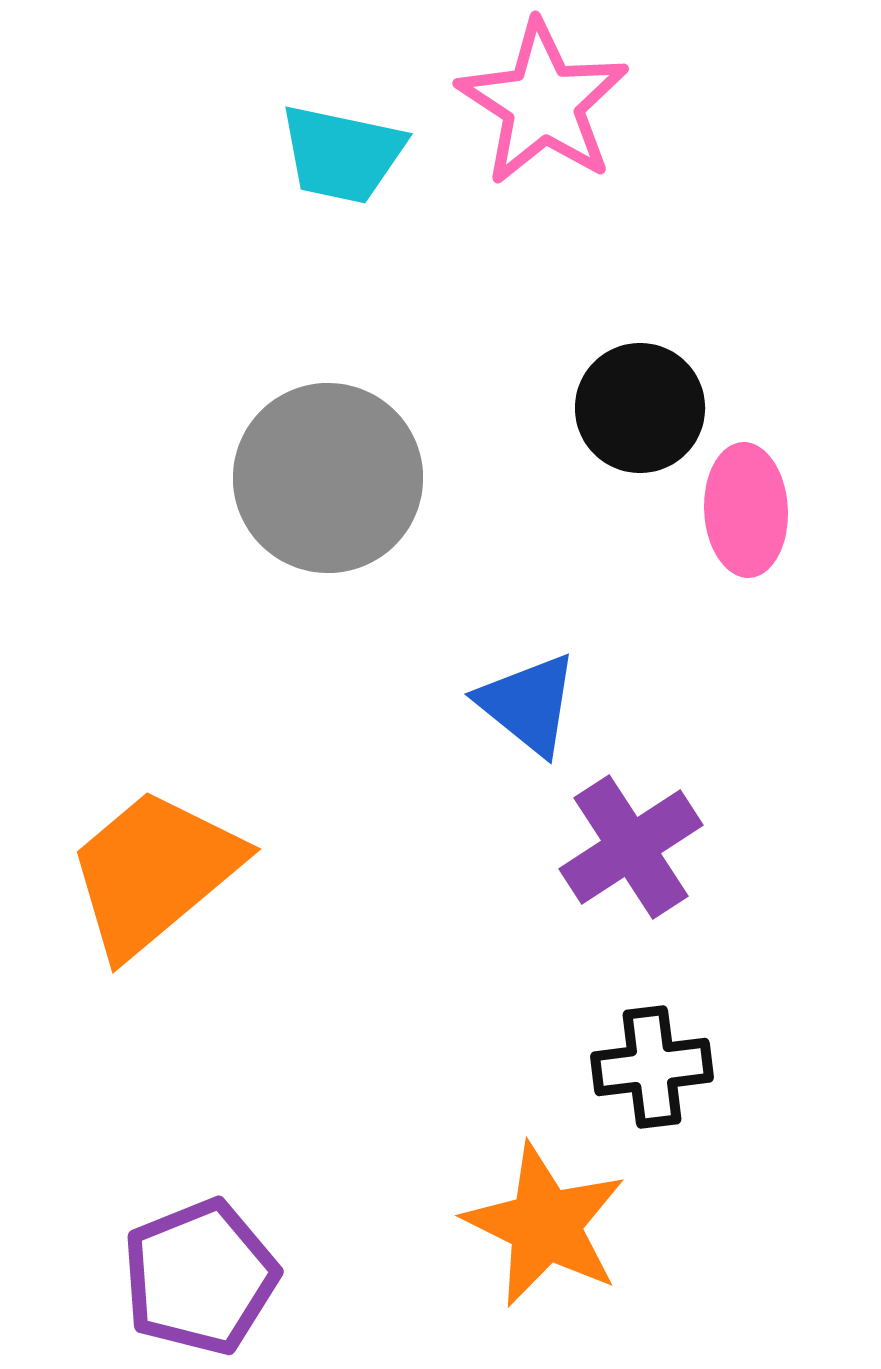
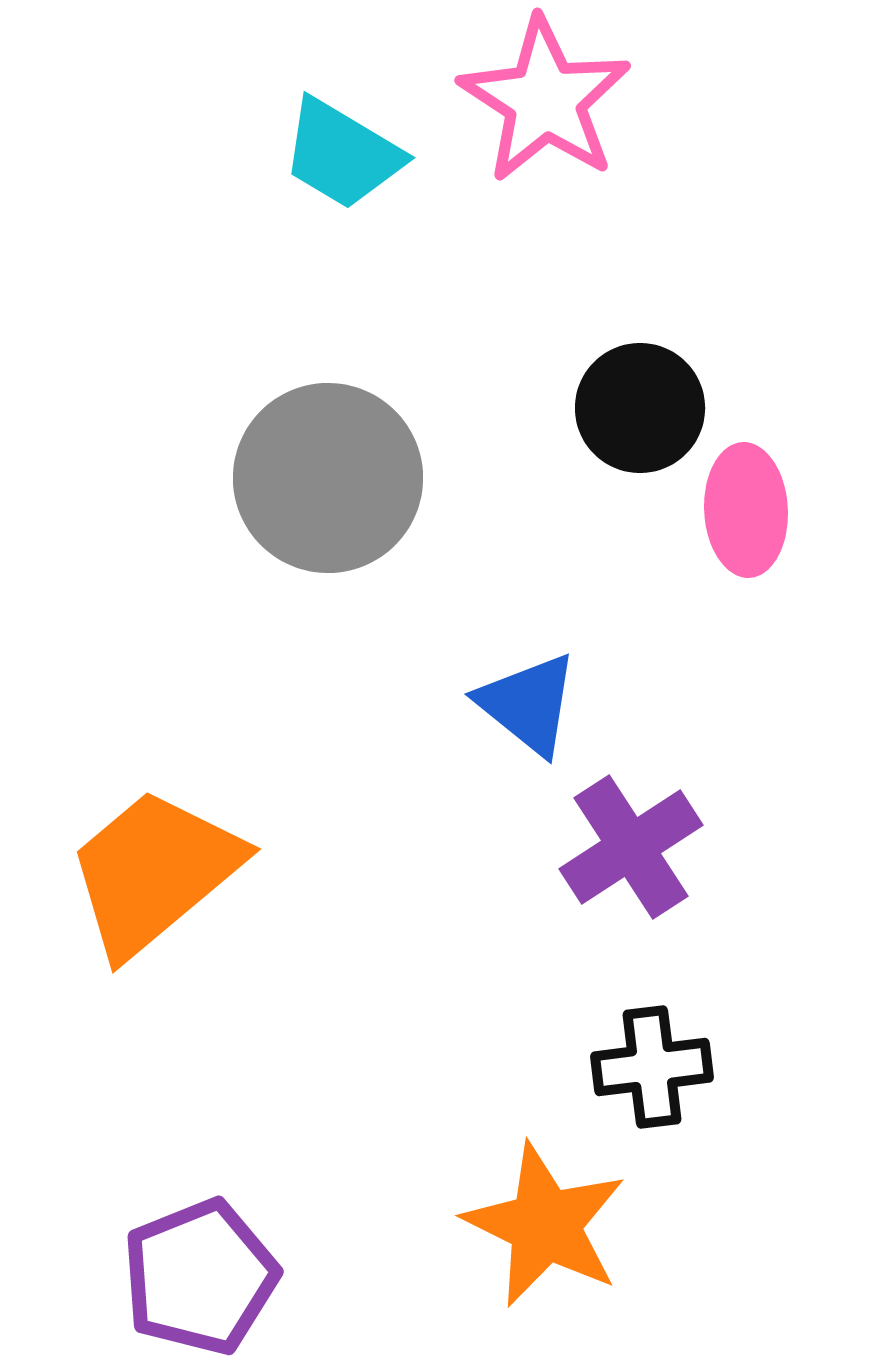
pink star: moved 2 px right, 3 px up
cyan trapezoid: rotated 19 degrees clockwise
